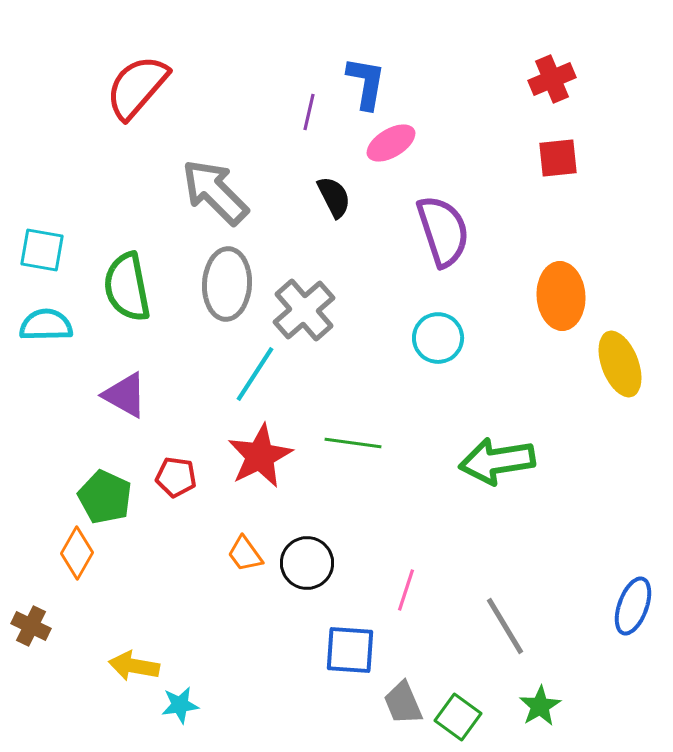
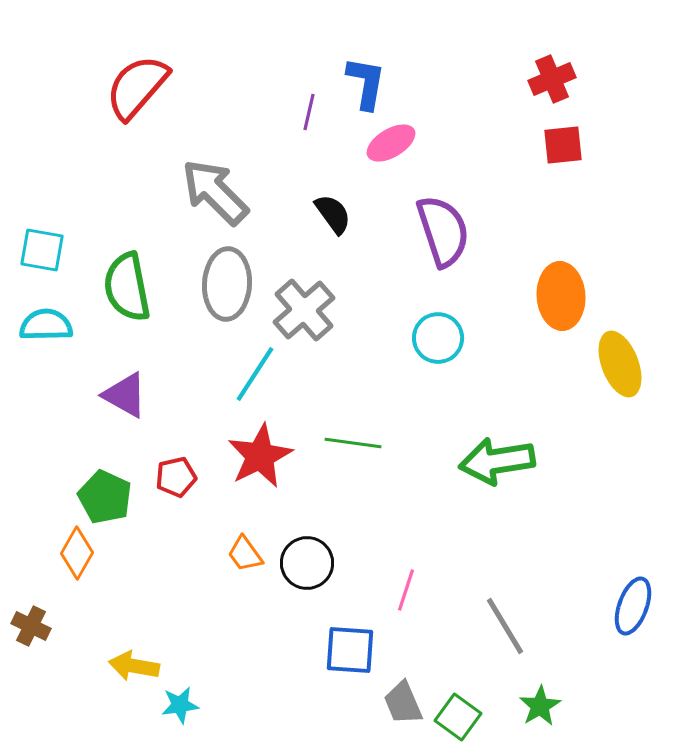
red square: moved 5 px right, 13 px up
black semicircle: moved 1 px left, 17 px down; rotated 9 degrees counterclockwise
red pentagon: rotated 21 degrees counterclockwise
